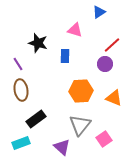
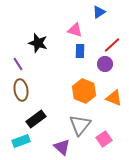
blue rectangle: moved 15 px right, 5 px up
orange hexagon: moved 3 px right; rotated 25 degrees clockwise
cyan rectangle: moved 2 px up
